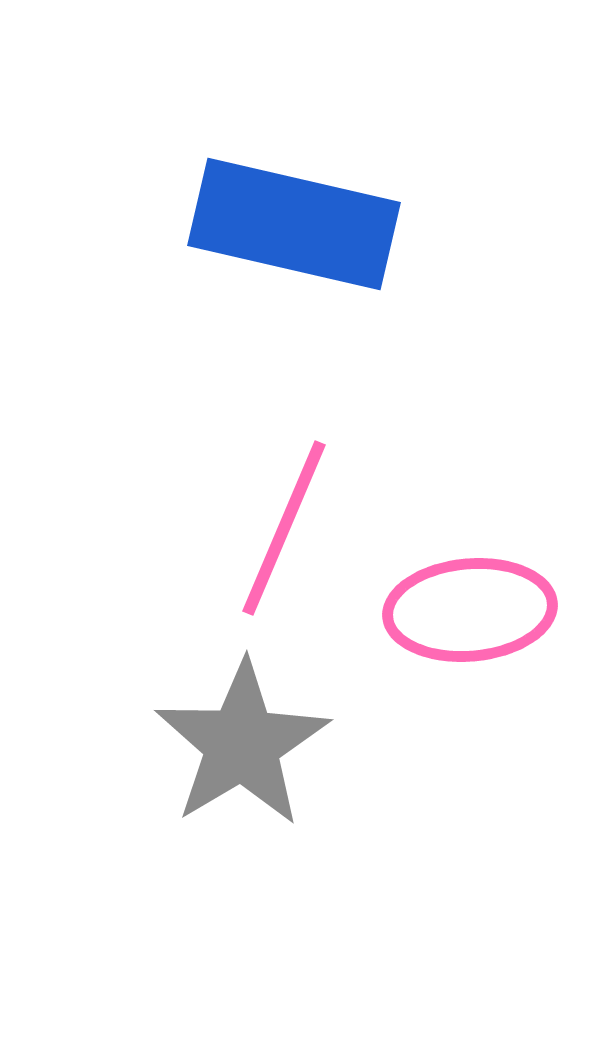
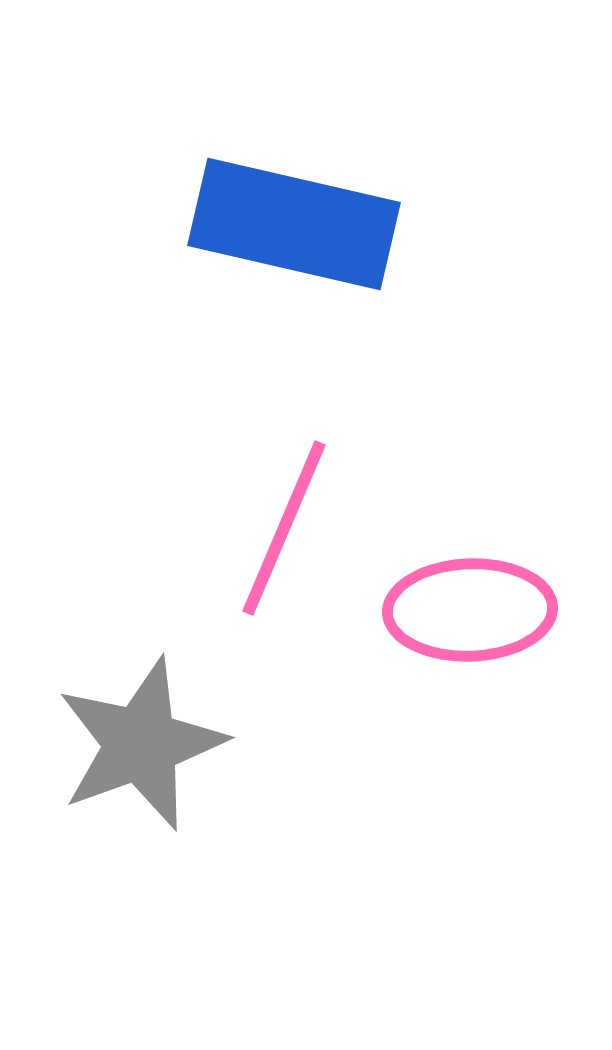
pink ellipse: rotated 3 degrees clockwise
gray star: moved 101 px left; rotated 11 degrees clockwise
